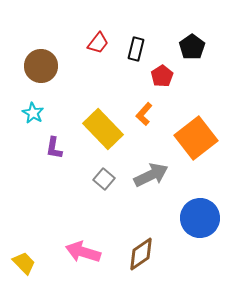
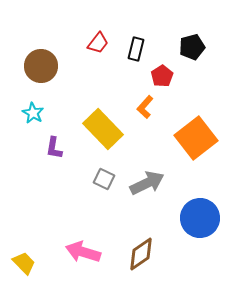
black pentagon: rotated 20 degrees clockwise
orange L-shape: moved 1 px right, 7 px up
gray arrow: moved 4 px left, 8 px down
gray square: rotated 15 degrees counterclockwise
